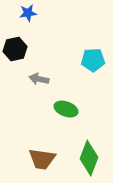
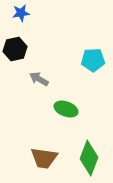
blue star: moved 7 px left
gray arrow: rotated 18 degrees clockwise
brown trapezoid: moved 2 px right, 1 px up
